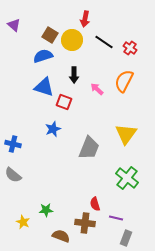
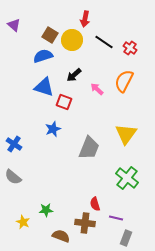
black arrow: rotated 49 degrees clockwise
blue cross: moved 1 px right; rotated 21 degrees clockwise
gray semicircle: moved 2 px down
